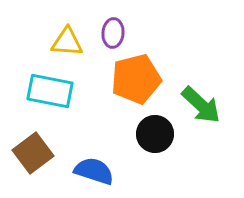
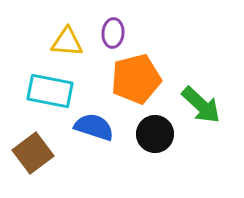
blue semicircle: moved 44 px up
